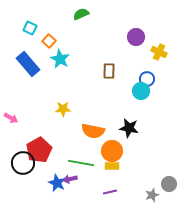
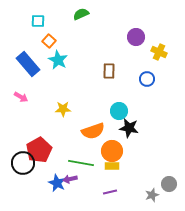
cyan square: moved 8 px right, 7 px up; rotated 24 degrees counterclockwise
cyan star: moved 2 px left, 1 px down
cyan circle: moved 22 px left, 20 px down
pink arrow: moved 10 px right, 21 px up
orange semicircle: rotated 30 degrees counterclockwise
